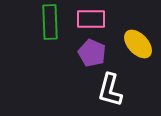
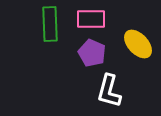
green rectangle: moved 2 px down
white L-shape: moved 1 px left, 1 px down
